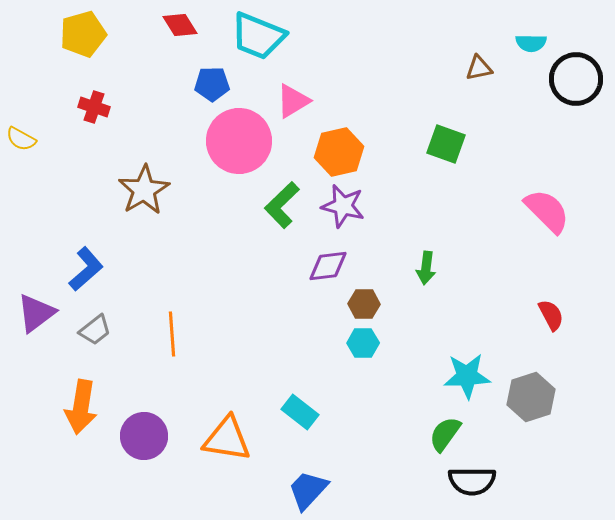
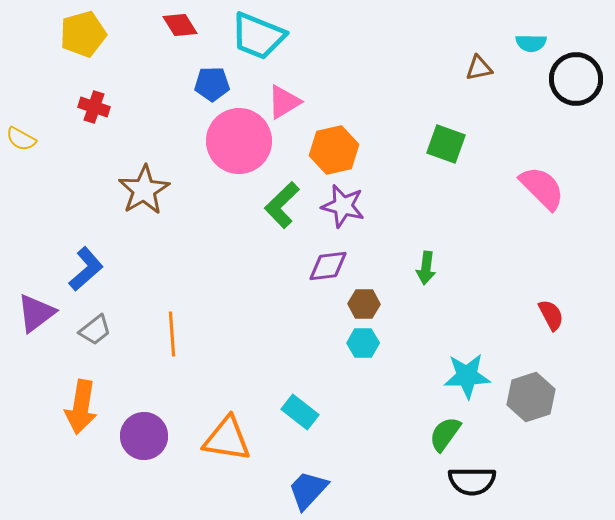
pink triangle: moved 9 px left, 1 px down
orange hexagon: moved 5 px left, 2 px up
pink semicircle: moved 5 px left, 23 px up
